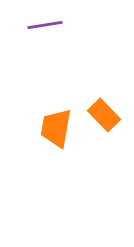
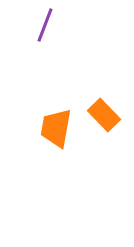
purple line: rotated 60 degrees counterclockwise
